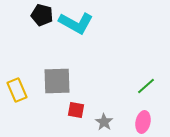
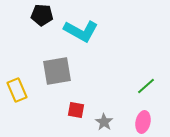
black pentagon: rotated 10 degrees counterclockwise
cyan L-shape: moved 5 px right, 8 px down
gray square: moved 10 px up; rotated 8 degrees counterclockwise
